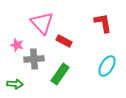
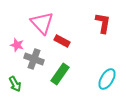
red L-shape: rotated 20 degrees clockwise
red rectangle: moved 2 px left
gray cross: rotated 24 degrees clockwise
cyan ellipse: moved 13 px down
green arrow: rotated 56 degrees clockwise
